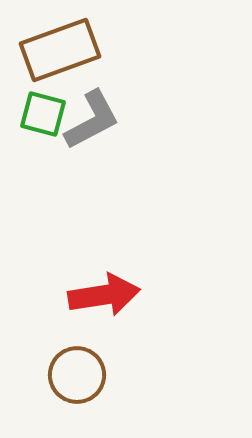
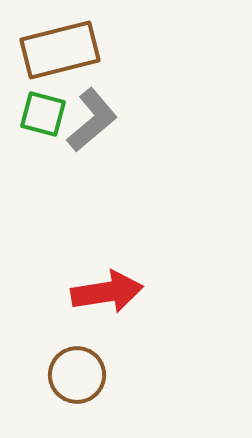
brown rectangle: rotated 6 degrees clockwise
gray L-shape: rotated 12 degrees counterclockwise
red arrow: moved 3 px right, 3 px up
